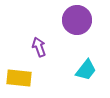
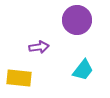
purple arrow: rotated 102 degrees clockwise
cyan trapezoid: moved 3 px left
